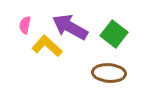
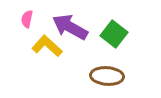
pink semicircle: moved 2 px right, 6 px up
brown ellipse: moved 2 px left, 3 px down
